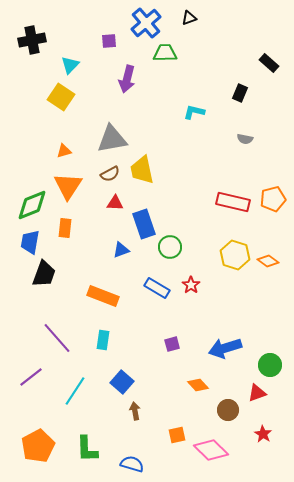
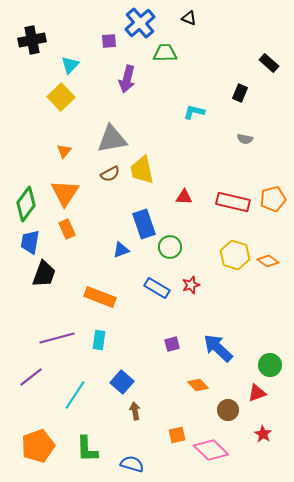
black triangle at (189, 18): rotated 42 degrees clockwise
blue cross at (146, 23): moved 6 px left
yellow square at (61, 97): rotated 12 degrees clockwise
orange triangle at (64, 151): rotated 35 degrees counterclockwise
orange triangle at (68, 186): moved 3 px left, 7 px down
red triangle at (115, 203): moved 69 px right, 6 px up
green diamond at (32, 205): moved 6 px left, 1 px up; rotated 32 degrees counterclockwise
orange rectangle at (65, 228): moved 2 px right, 1 px down; rotated 30 degrees counterclockwise
red star at (191, 285): rotated 18 degrees clockwise
orange rectangle at (103, 296): moved 3 px left, 1 px down
purple line at (57, 338): rotated 64 degrees counterclockwise
cyan rectangle at (103, 340): moved 4 px left
blue arrow at (225, 348): moved 7 px left; rotated 60 degrees clockwise
cyan line at (75, 391): moved 4 px down
orange pentagon at (38, 446): rotated 8 degrees clockwise
